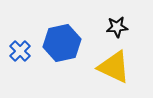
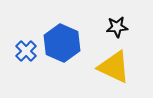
blue hexagon: rotated 24 degrees counterclockwise
blue cross: moved 6 px right
